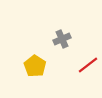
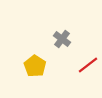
gray cross: rotated 30 degrees counterclockwise
